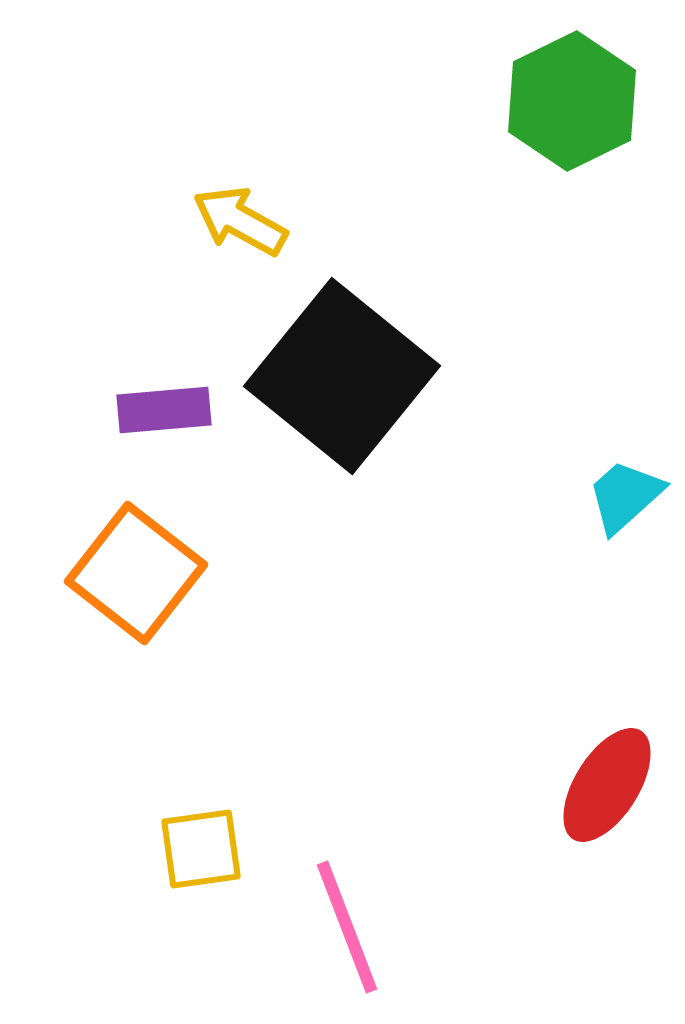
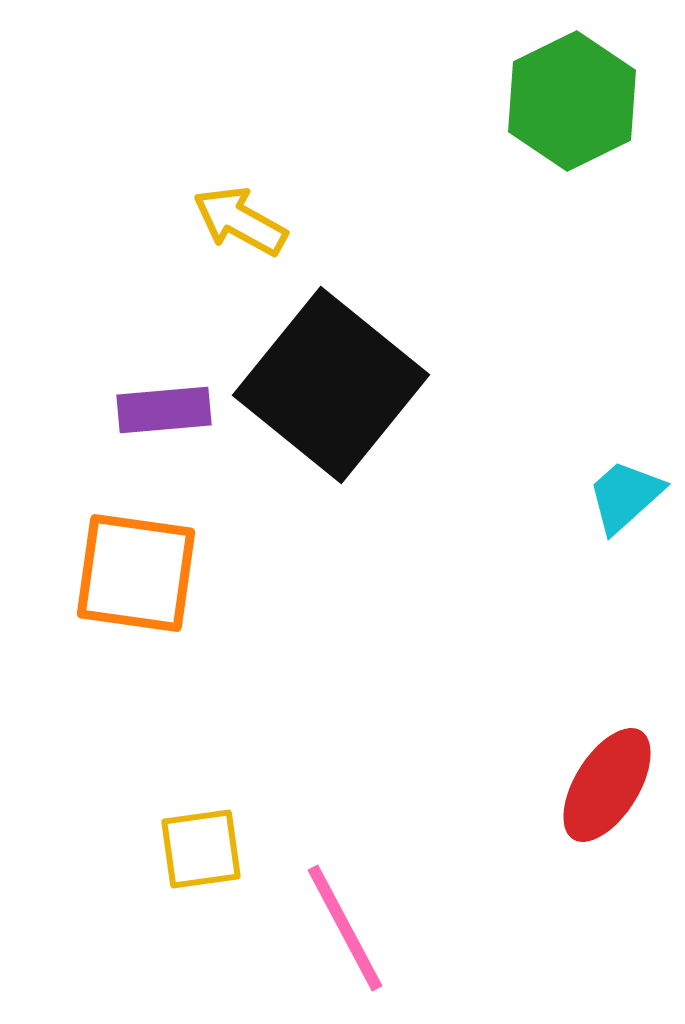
black square: moved 11 px left, 9 px down
orange square: rotated 30 degrees counterclockwise
pink line: moved 2 px left, 1 px down; rotated 7 degrees counterclockwise
